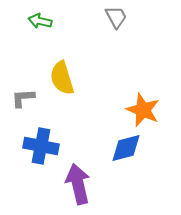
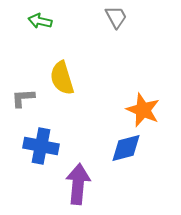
purple arrow: rotated 18 degrees clockwise
